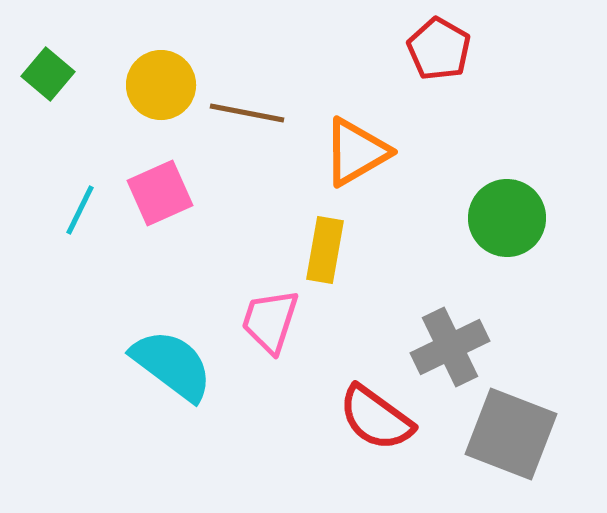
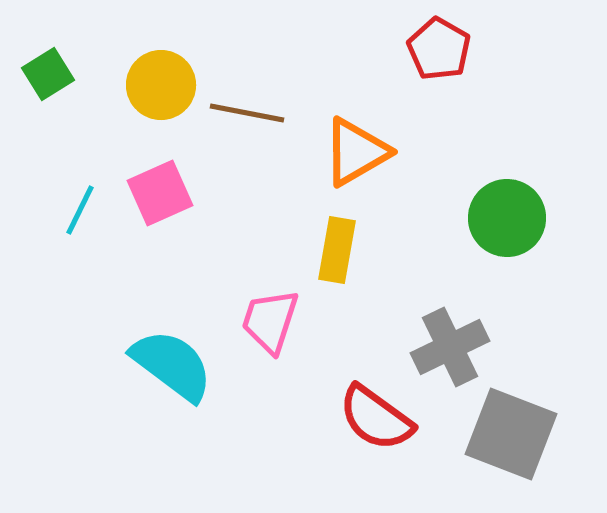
green square: rotated 18 degrees clockwise
yellow rectangle: moved 12 px right
